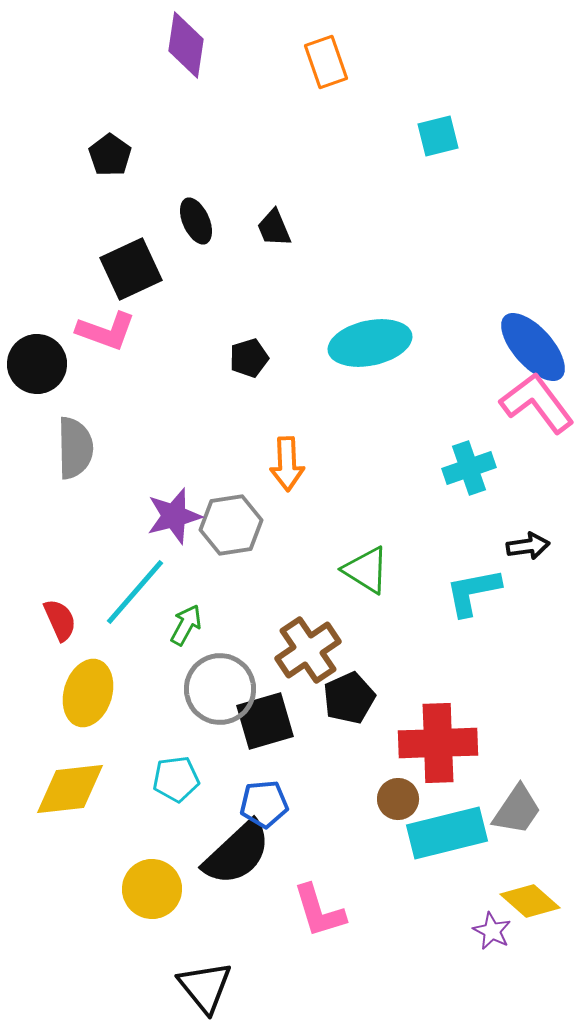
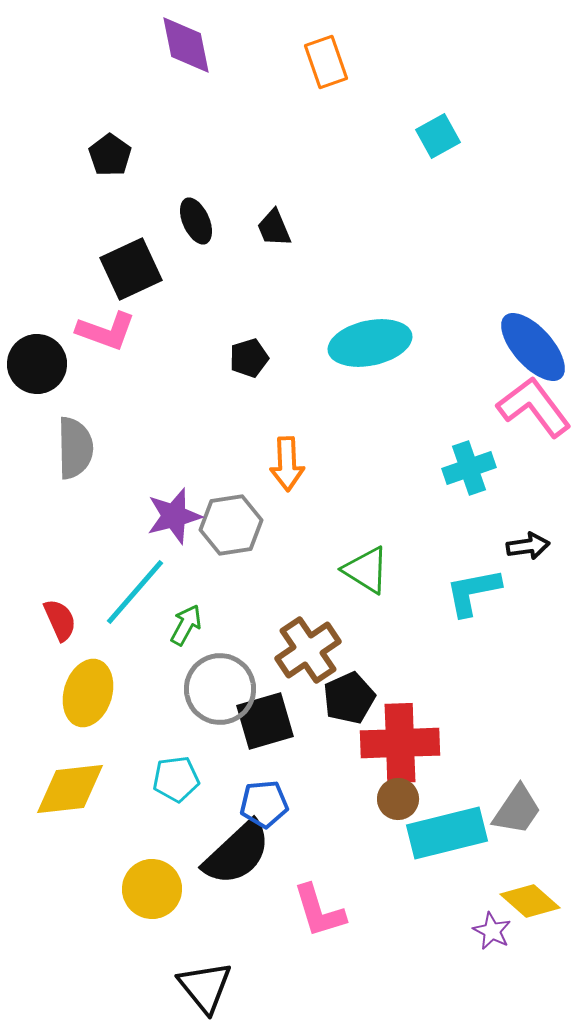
purple diamond at (186, 45): rotated 20 degrees counterclockwise
cyan square at (438, 136): rotated 15 degrees counterclockwise
pink L-shape at (537, 403): moved 3 px left, 4 px down
red cross at (438, 743): moved 38 px left
